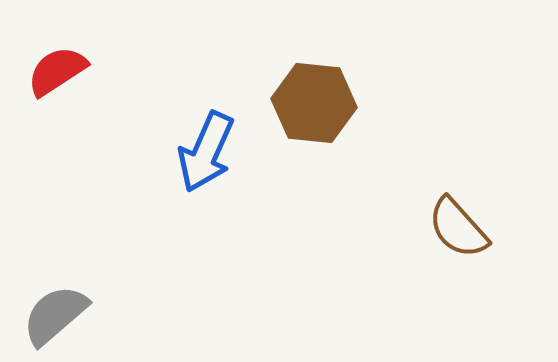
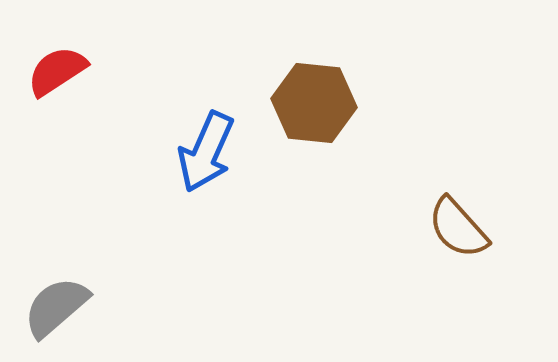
gray semicircle: moved 1 px right, 8 px up
